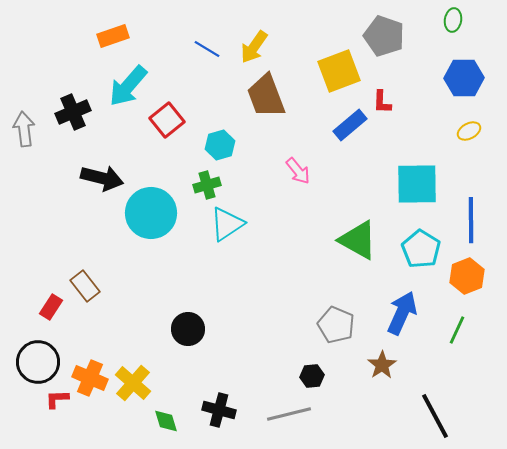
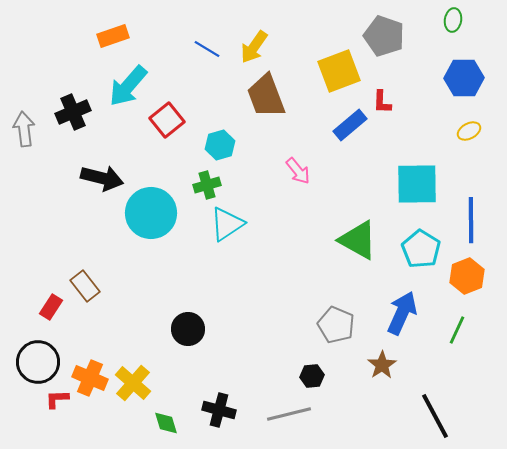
green diamond at (166, 421): moved 2 px down
